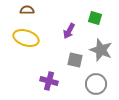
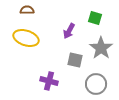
gray star: moved 2 px up; rotated 15 degrees clockwise
